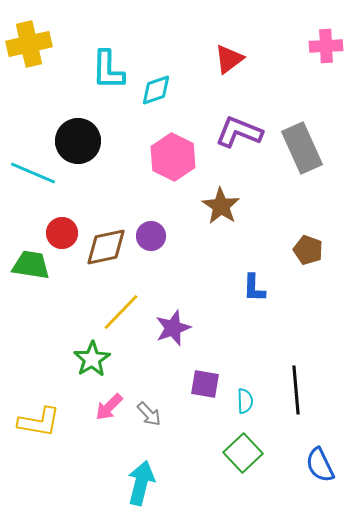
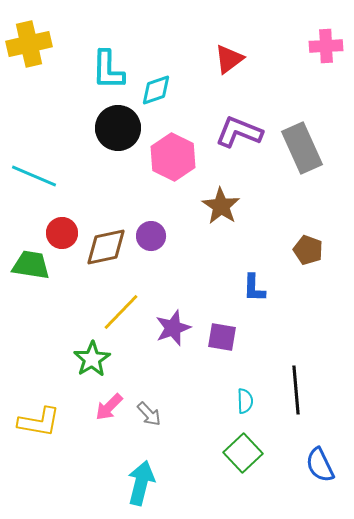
black circle: moved 40 px right, 13 px up
cyan line: moved 1 px right, 3 px down
purple square: moved 17 px right, 47 px up
